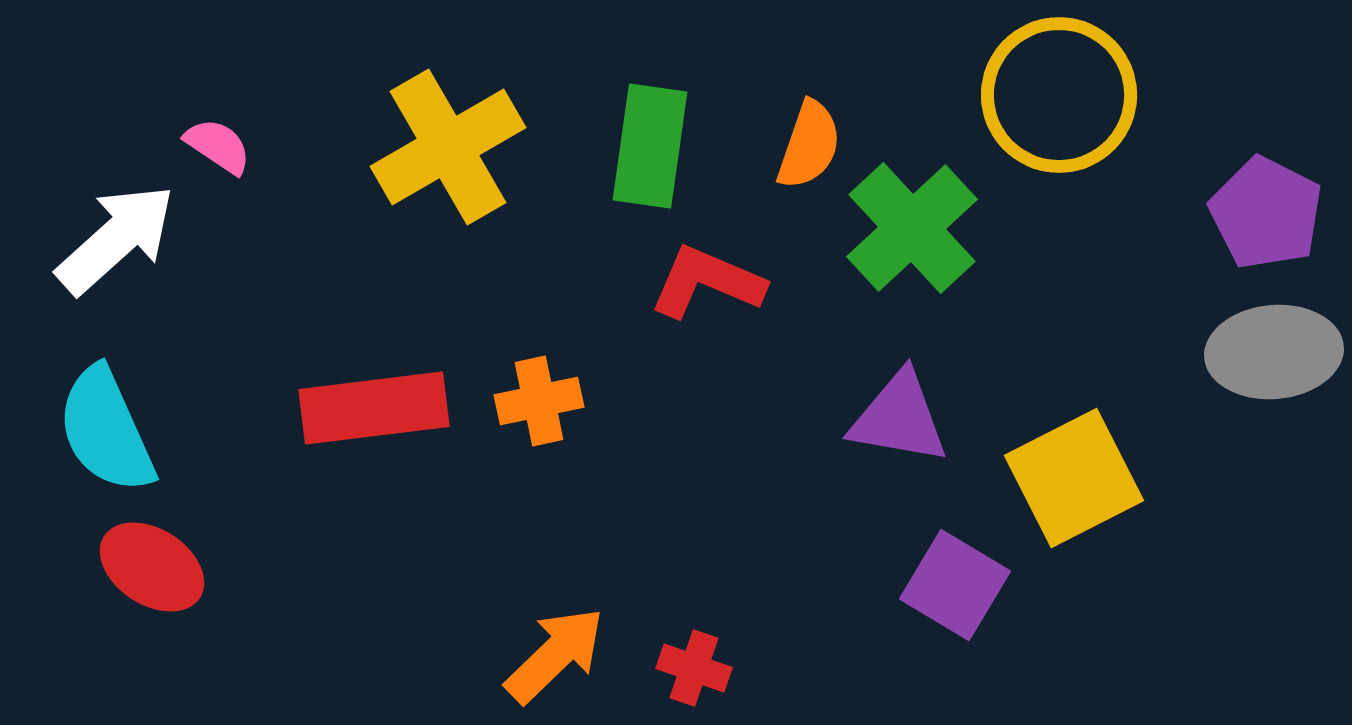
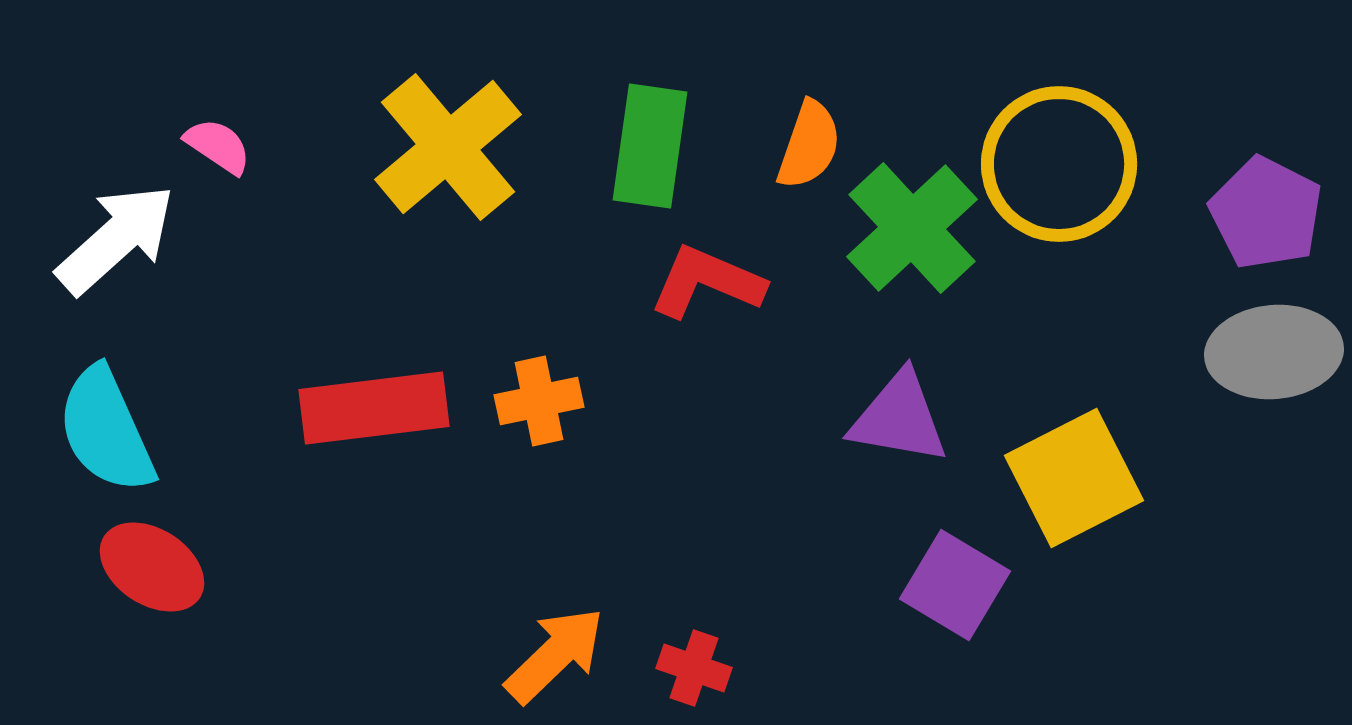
yellow circle: moved 69 px down
yellow cross: rotated 10 degrees counterclockwise
